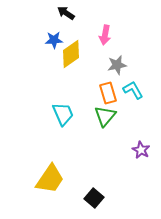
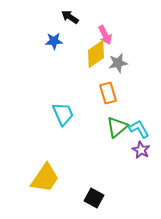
black arrow: moved 4 px right, 4 px down
pink arrow: rotated 36 degrees counterclockwise
blue star: moved 1 px down
yellow diamond: moved 25 px right
gray star: moved 1 px right, 2 px up
cyan L-shape: moved 6 px right, 39 px down
green triangle: moved 12 px right, 11 px down; rotated 10 degrees clockwise
yellow trapezoid: moved 5 px left, 1 px up
black square: rotated 12 degrees counterclockwise
